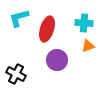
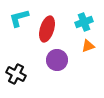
cyan cross: moved 1 px up; rotated 24 degrees counterclockwise
